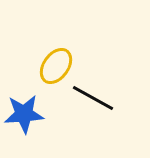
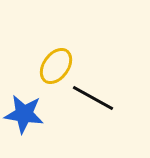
blue star: rotated 12 degrees clockwise
